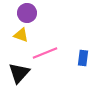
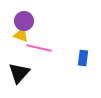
purple circle: moved 3 px left, 8 px down
pink line: moved 6 px left, 5 px up; rotated 35 degrees clockwise
